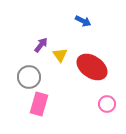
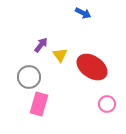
blue arrow: moved 8 px up
